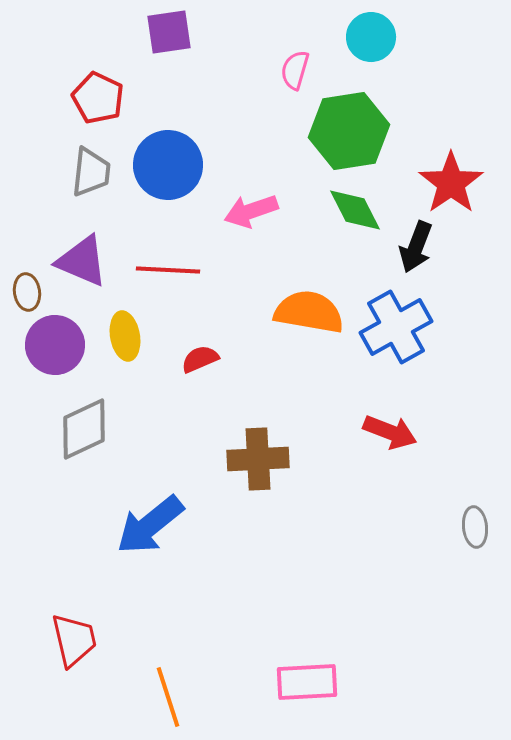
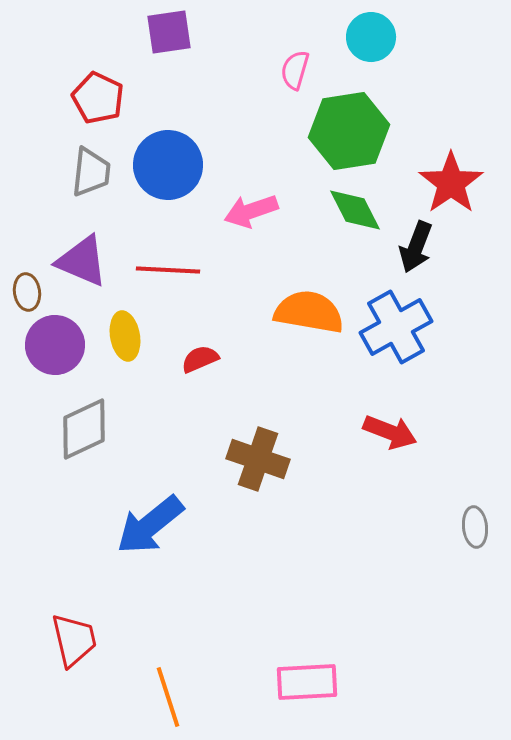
brown cross: rotated 22 degrees clockwise
